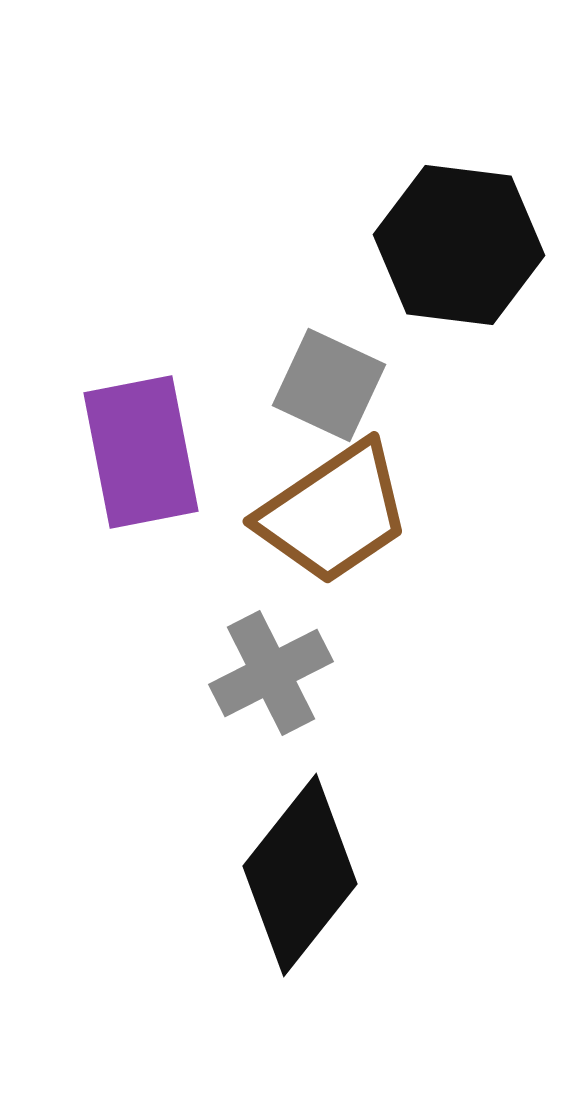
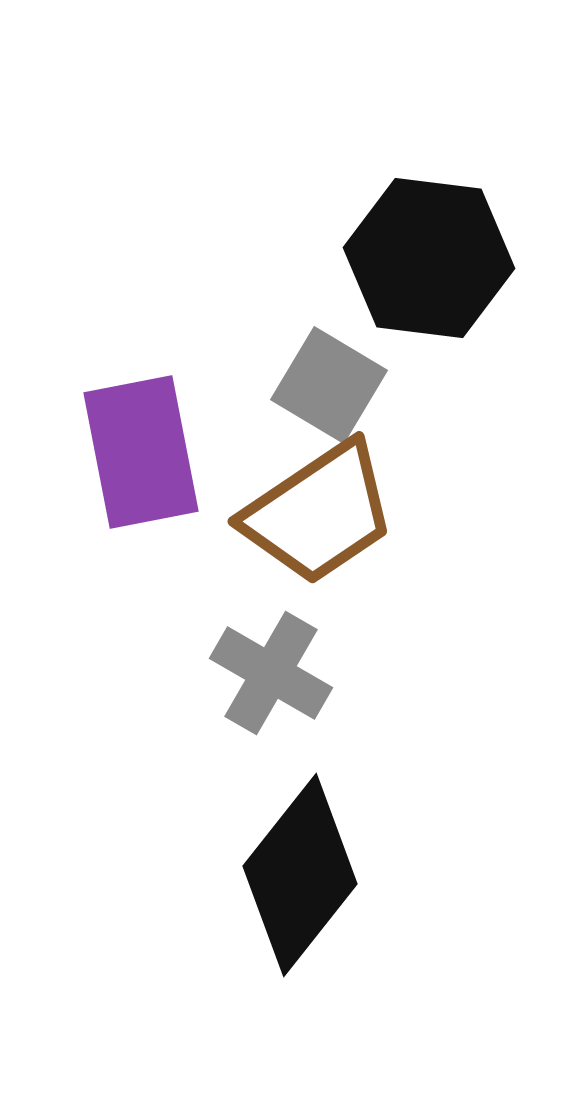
black hexagon: moved 30 px left, 13 px down
gray square: rotated 6 degrees clockwise
brown trapezoid: moved 15 px left
gray cross: rotated 33 degrees counterclockwise
